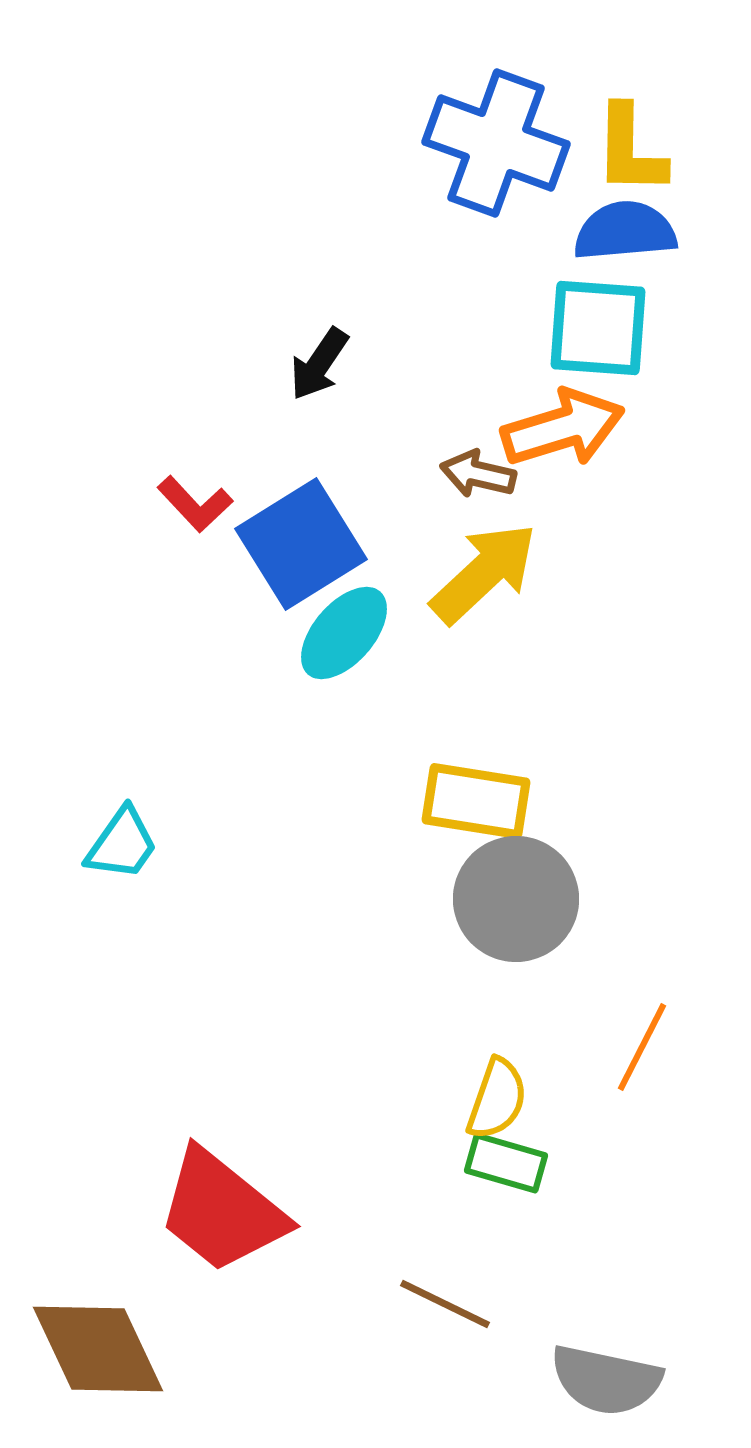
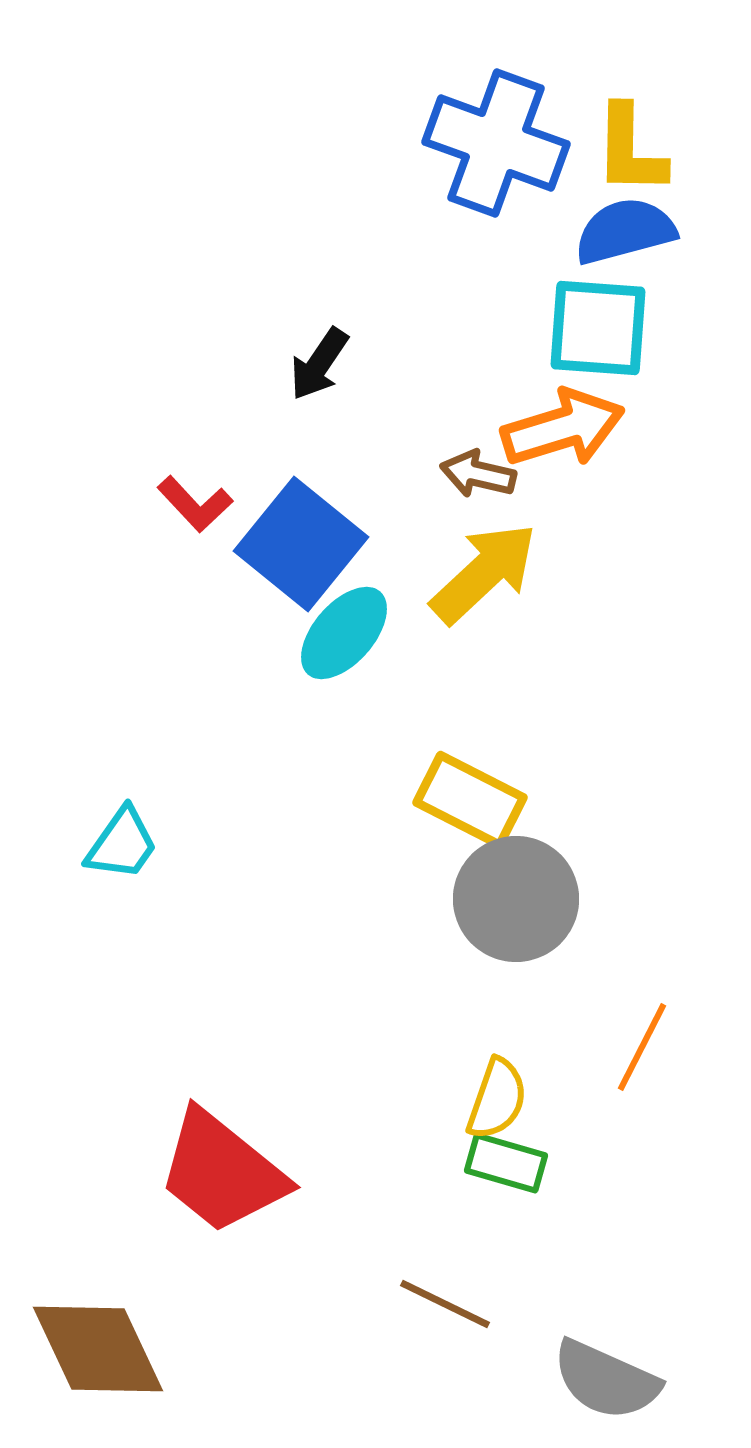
blue semicircle: rotated 10 degrees counterclockwise
blue square: rotated 19 degrees counterclockwise
yellow rectangle: moved 6 px left, 1 px up; rotated 18 degrees clockwise
red trapezoid: moved 39 px up
gray semicircle: rotated 12 degrees clockwise
